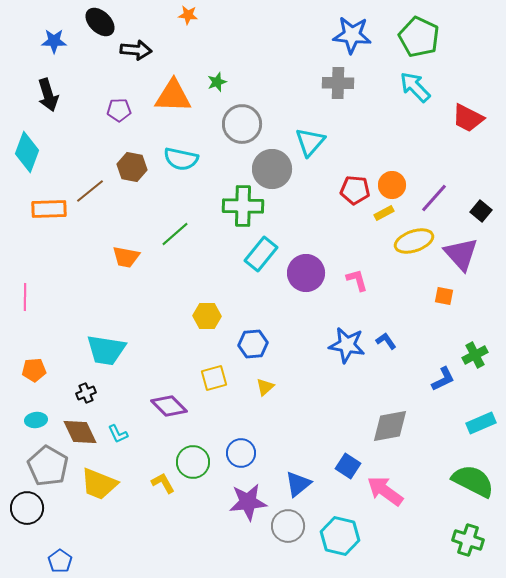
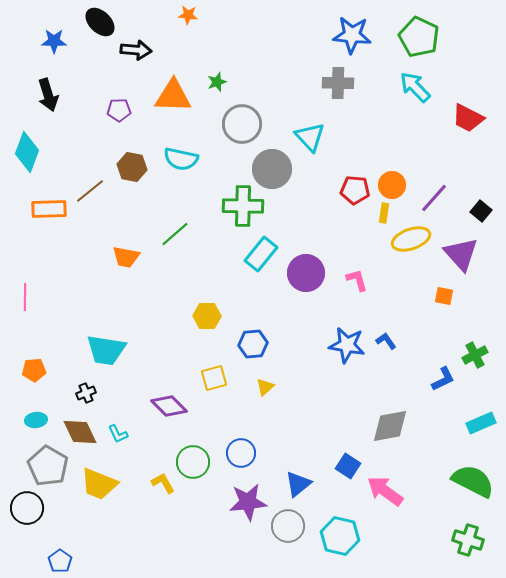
cyan triangle at (310, 142): moved 5 px up; rotated 24 degrees counterclockwise
yellow rectangle at (384, 213): rotated 54 degrees counterclockwise
yellow ellipse at (414, 241): moved 3 px left, 2 px up
